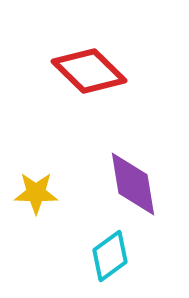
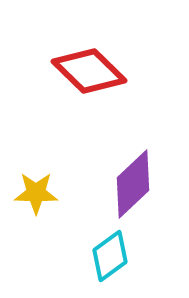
purple diamond: rotated 56 degrees clockwise
